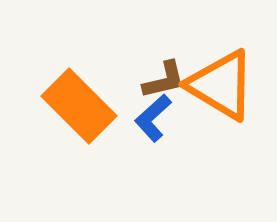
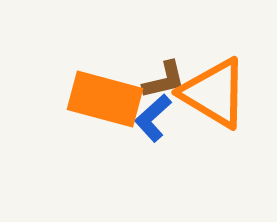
orange triangle: moved 7 px left, 8 px down
orange rectangle: moved 26 px right, 7 px up; rotated 30 degrees counterclockwise
